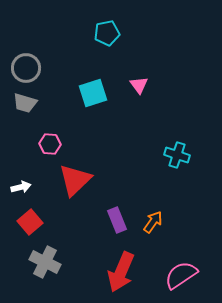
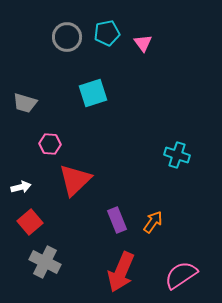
gray circle: moved 41 px right, 31 px up
pink triangle: moved 4 px right, 42 px up
